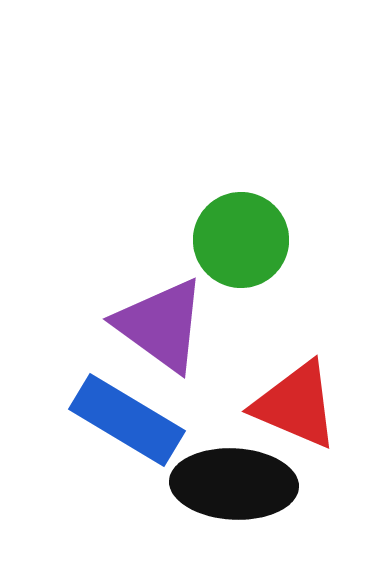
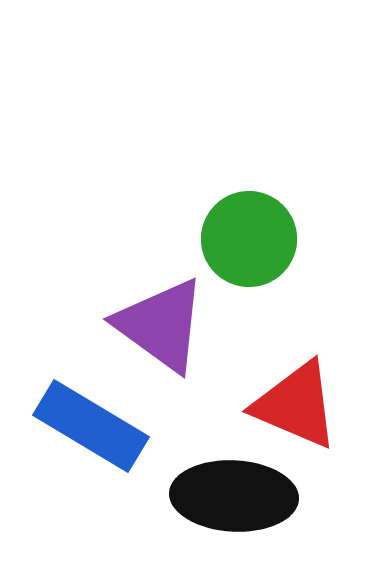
green circle: moved 8 px right, 1 px up
blue rectangle: moved 36 px left, 6 px down
black ellipse: moved 12 px down
